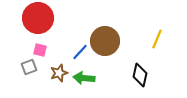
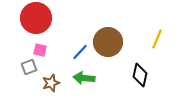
red circle: moved 2 px left
brown circle: moved 3 px right, 1 px down
brown star: moved 8 px left, 10 px down
